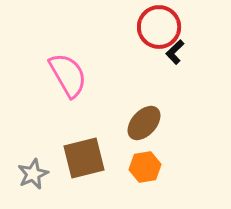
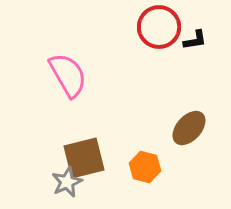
black L-shape: moved 20 px right, 12 px up; rotated 145 degrees counterclockwise
brown ellipse: moved 45 px right, 5 px down
orange hexagon: rotated 24 degrees clockwise
gray star: moved 34 px right, 8 px down
